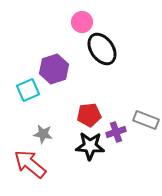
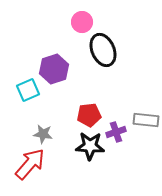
black ellipse: moved 1 px right, 1 px down; rotated 12 degrees clockwise
gray rectangle: rotated 15 degrees counterclockwise
red arrow: rotated 92 degrees clockwise
